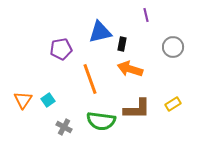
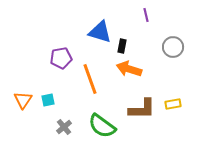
blue triangle: rotated 30 degrees clockwise
black rectangle: moved 2 px down
purple pentagon: moved 9 px down
orange arrow: moved 1 px left
cyan square: rotated 24 degrees clockwise
yellow rectangle: rotated 21 degrees clockwise
brown L-shape: moved 5 px right
green semicircle: moved 1 px right, 5 px down; rotated 28 degrees clockwise
gray cross: rotated 21 degrees clockwise
